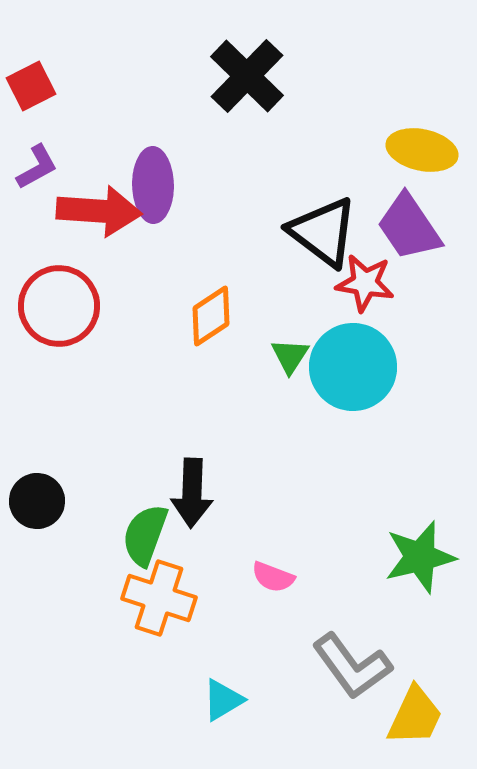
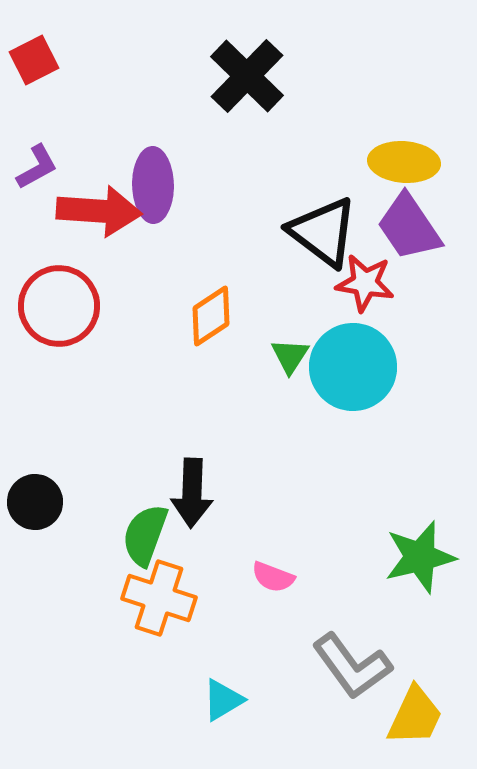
red square: moved 3 px right, 26 px up
yellow ellipse: moved 18 px left, 12 px down; rotated 8 degrees counterclockwise
black circle: moved 2 px left, 1 px down
